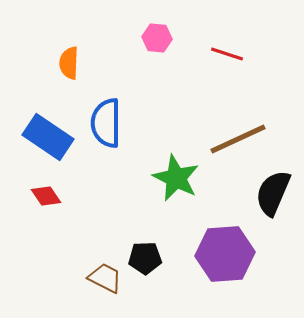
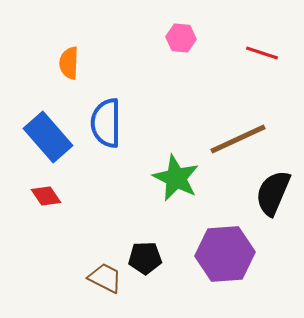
pink hexagon: moved 24 px right
red line: moved 35 px right, 1 px up
blue rectangle: rotated 15 degrees clockwise
